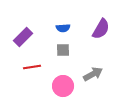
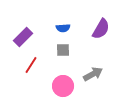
red line: moved 1 px left, 2 px up; rotated 48 degrees counterclockwise
